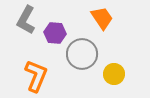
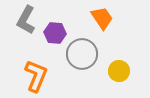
yellow circle: moved 5 px right, 3 px up
